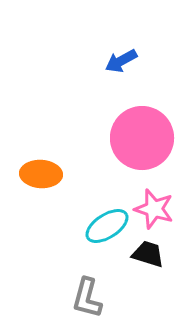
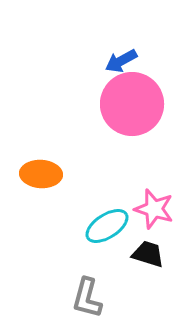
pink circle: moved 10 px left, 34 px up
